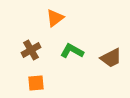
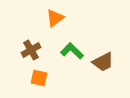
green L-shape: rotated 15 degrees clockwise
brown trapezoid: moved 8 px left, 4 px down
orange square: moved 3 px right, 5 px up; rotated 18 degrees clockwise
